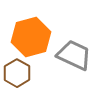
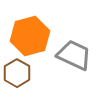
orange hexagon: moved 1 px left, 1 px up
